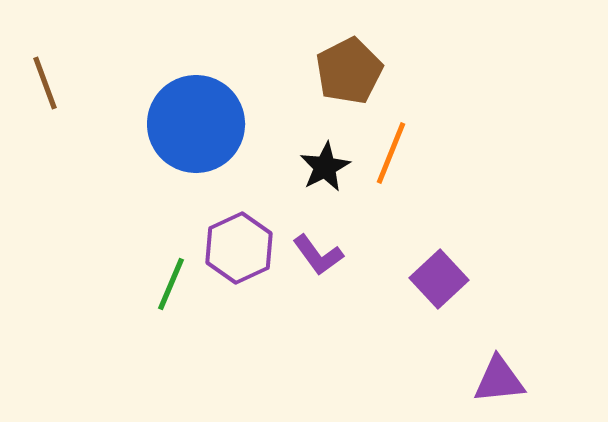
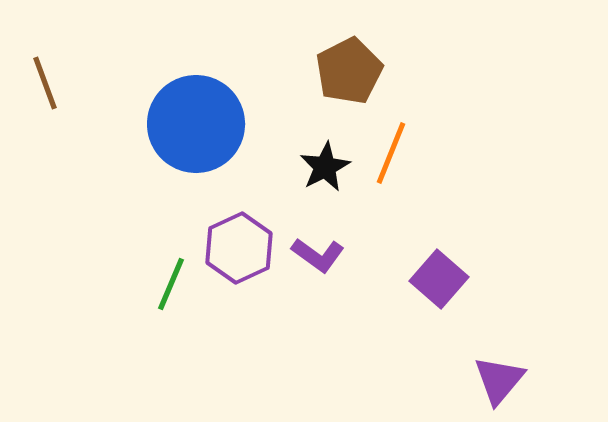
purple L-shape: rotated 18 degrees counterclockwise
purple square: rotated 6 degrees counterclockwise
purple triangle: rotated 44 degrees counterclockwise
